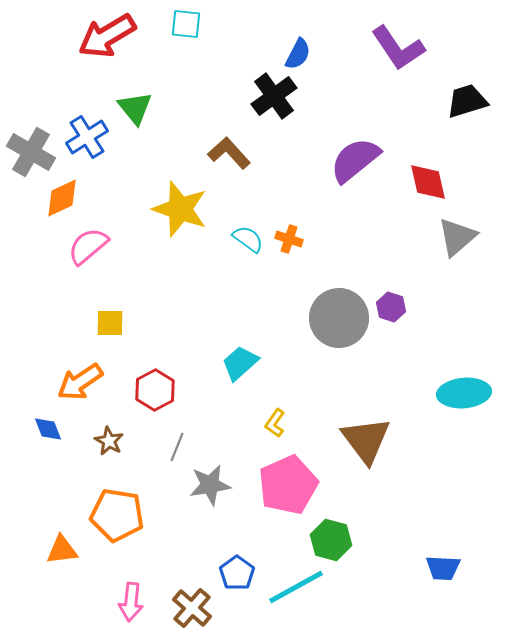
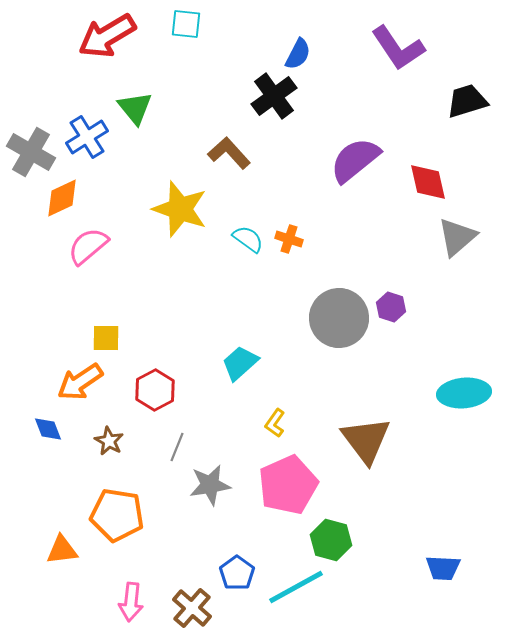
yellow square: moved 4 px left, 15 px down
